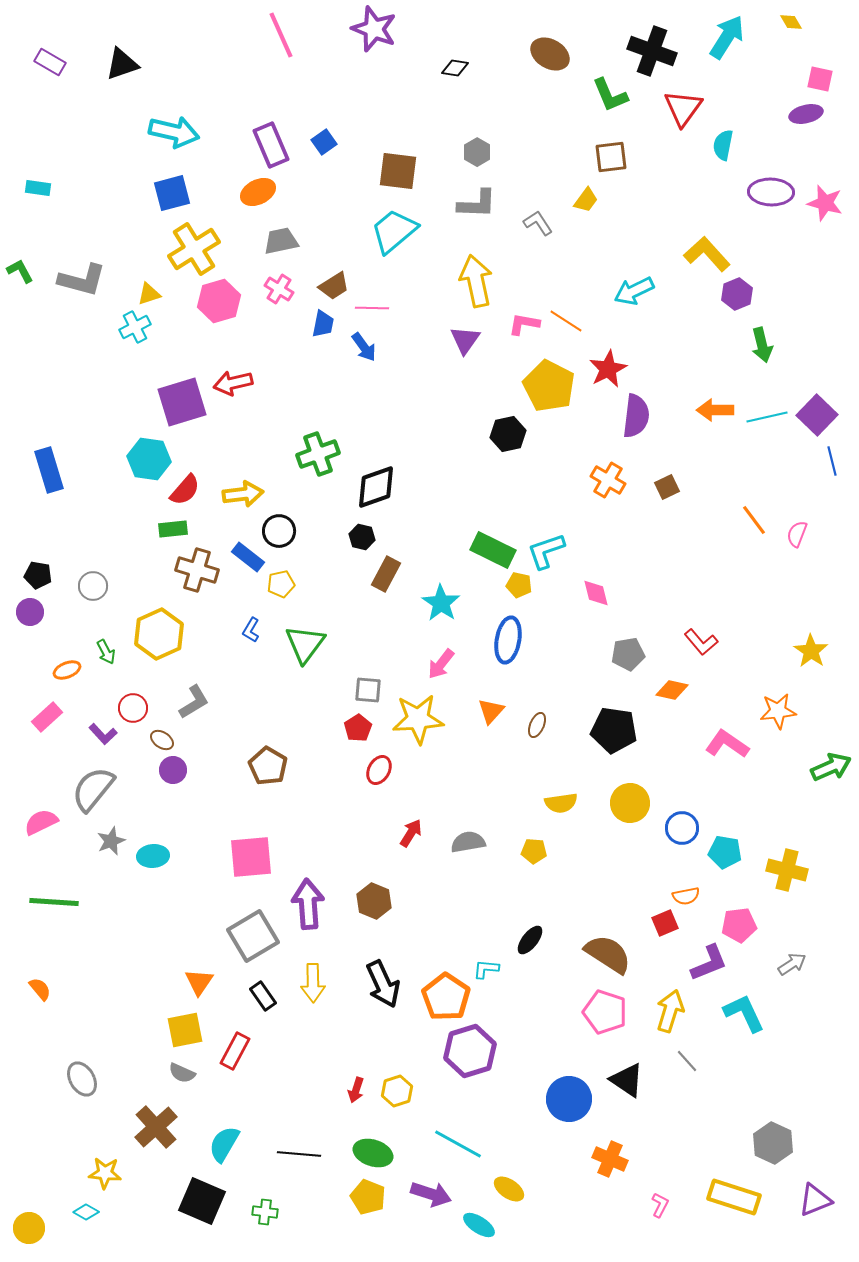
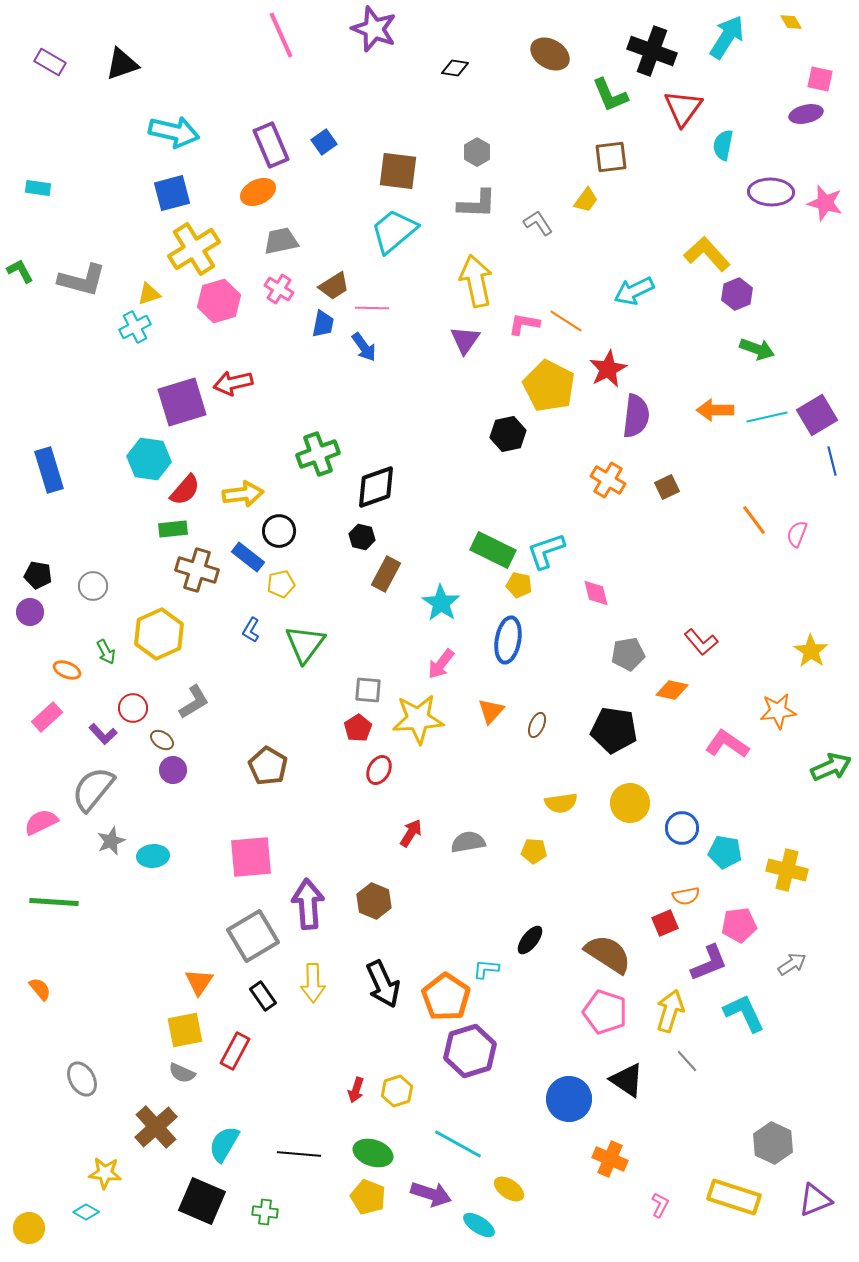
green arrow at (762, 345): moved 5 px left, 4 px down; rotated 56 degrees counterclockwise
purple square at (817, 415): rotated 15 degrees clockwise
orange ellipse at (67, 670): rotated 44 degrees clockwise
